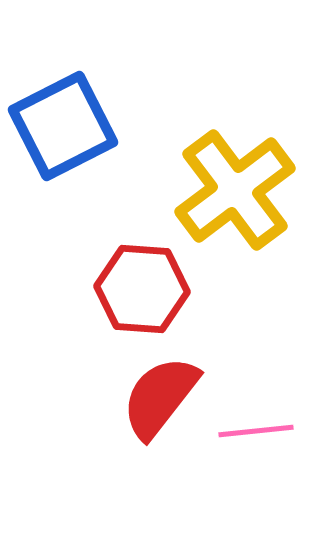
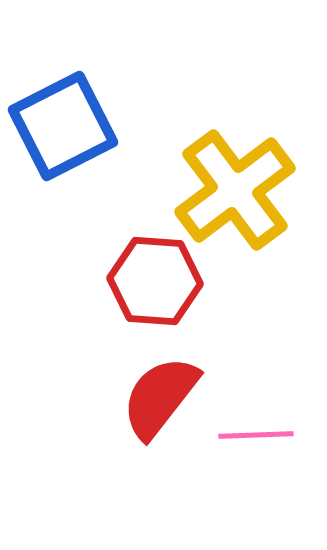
red hexagon: moved 13 px right, 8 px up
pink line: moved 4 px down; rotated 4 degrees clockwise
